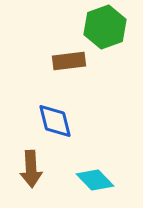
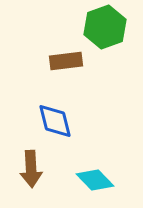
brown rectangle: moved 3 px left
